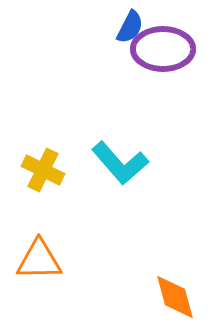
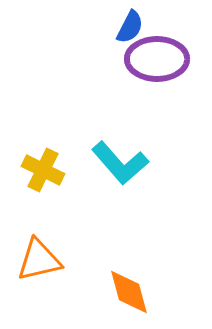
purple ellipse: moved 6 px left, 10 px down
orange triangle: rotated 12 degrees counterclockwise
orange diamond: moved 46 px left, 5 px up
